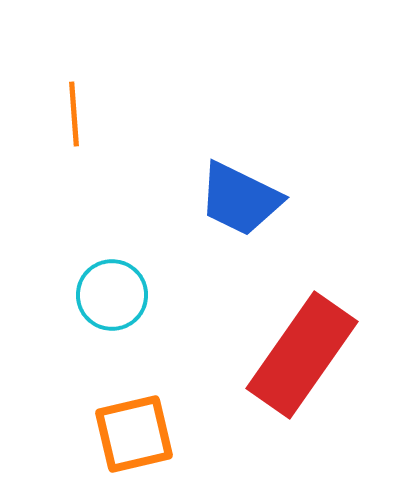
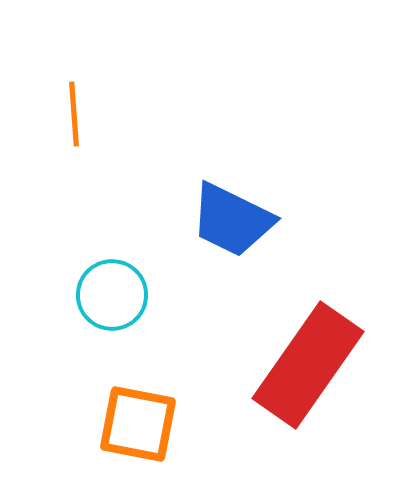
blue trapezoid: moved 8 px left, 21 px down
red rectangle: moved 6 px right, 10 px down
orange square: moved 4 px right, 10 px up; rotated 24 degrees clockwise
